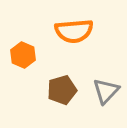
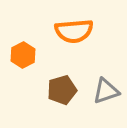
orange hexagon: rotated 10 degrees clockwise
gray triangle: rotated 28 degrees clockwise
